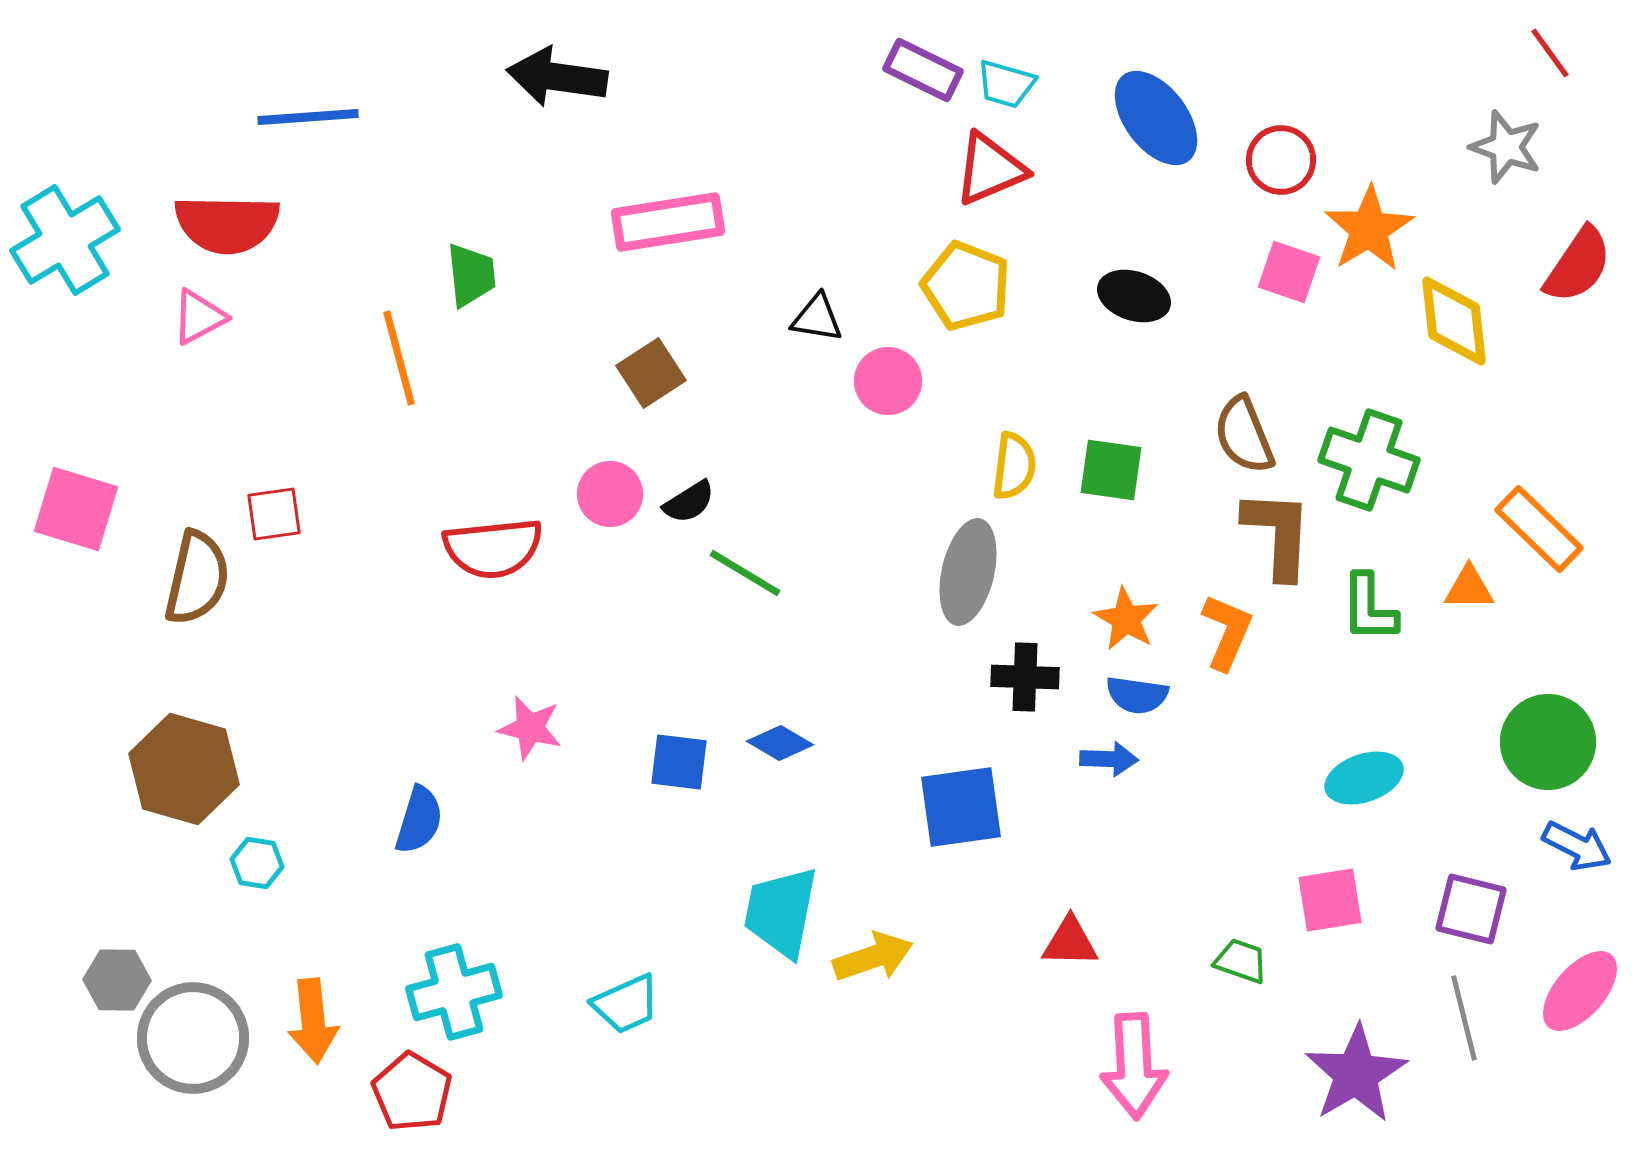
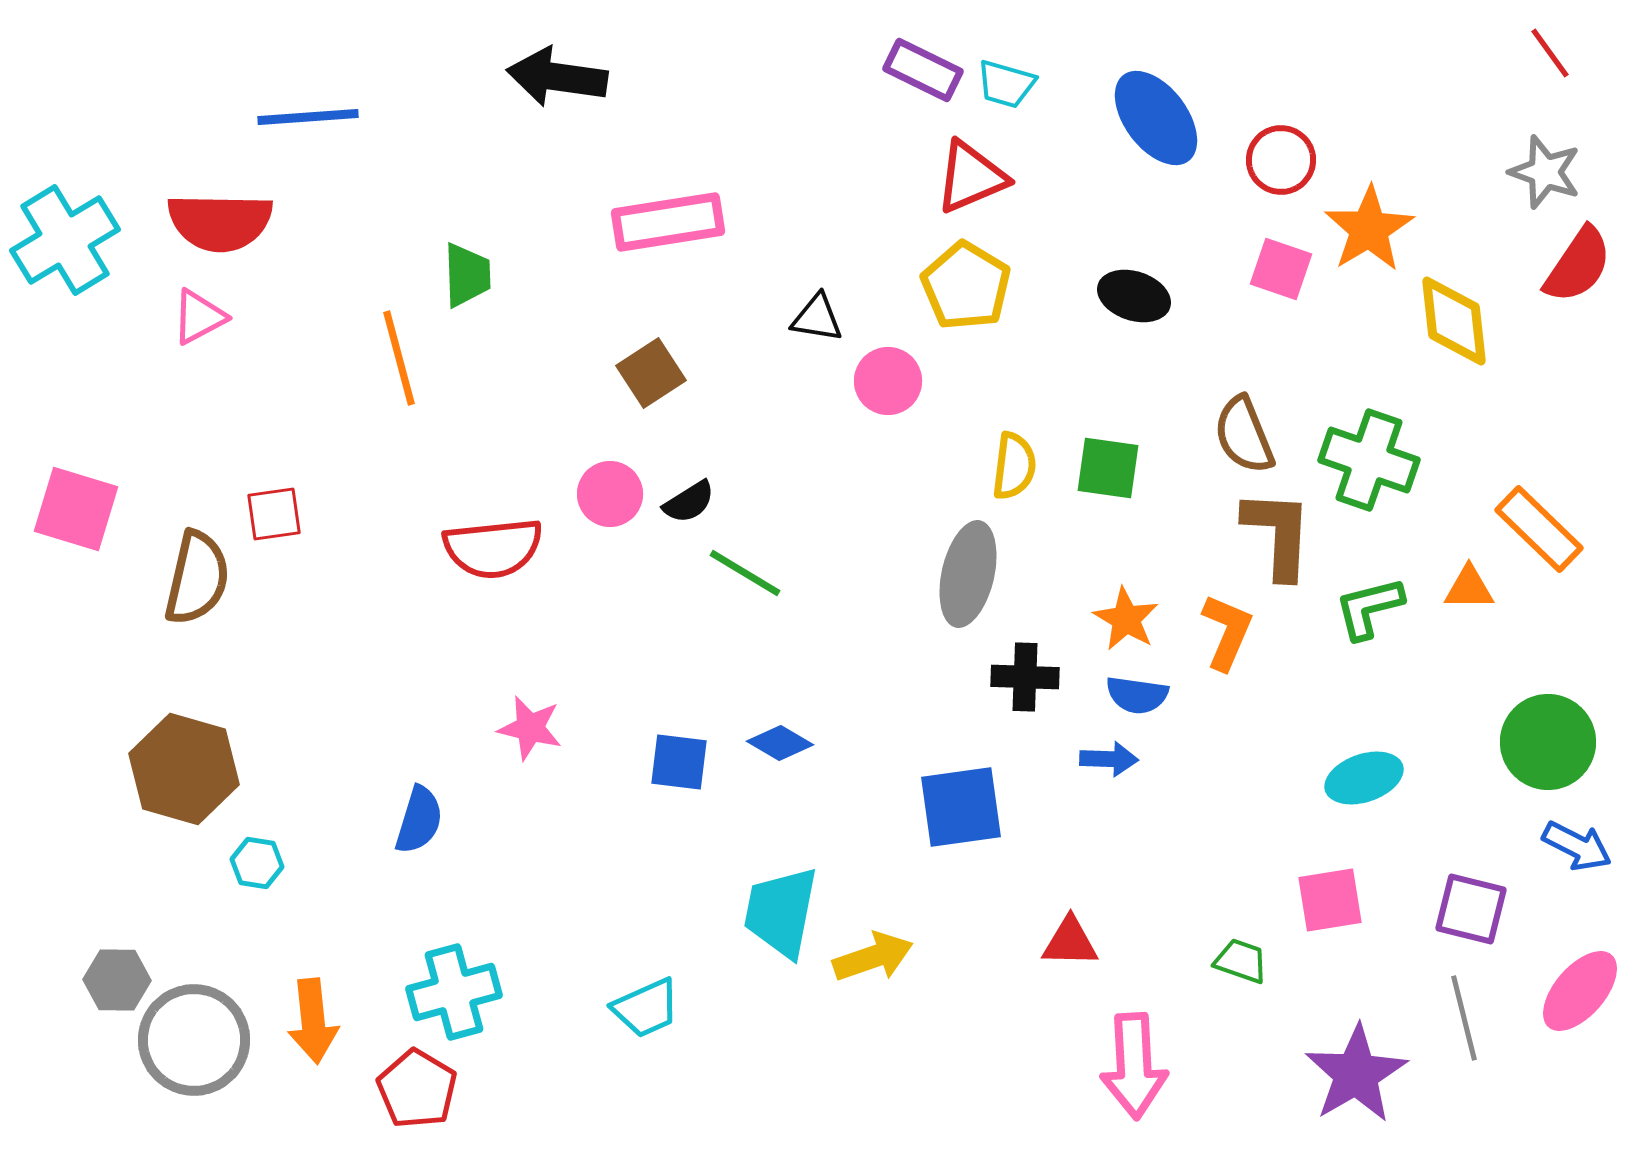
gray star at (1506, 147): moved 39 px right, 25 px down
red triangle at (990, 169): moved 19 px left, 8 px down
red semicircle at (227, 224): moved 7 px left, 2 px up
pink square at (1289, 272): moved 8 px left, 3 px up
green trapezoid at (471, 275): moved 4 px left; rotated 4 degrees clockwise
yellow pentagon at (966, 286): rotated 10 degrees clockwise
green square at (1111, 470): moved 3 px left, 2 px up
gray ellipse at (968, 572): moved 2 px down
green L-shape at (1369, 608): rotated 76 degrees clockwise
cyan trapezoid at (626, 1004): moved 20 px right, 4 px down
gray circle at (193, 1038): moved 1 px right, 2 px down
red pentagon at (412, 1092): moved 5 px right, 3 px up
